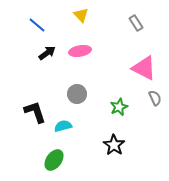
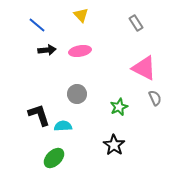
black arrow: moved 3 px up; rotated 30 degrees clockwise
black L-shape: moved 4 px right, 3 px down
cyan semicircle: rotated 12 degrees clockwise
green ellipse: moved 2 px up; rotated 10 degrees clockwise
